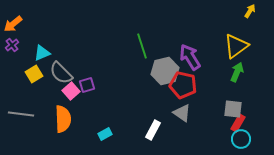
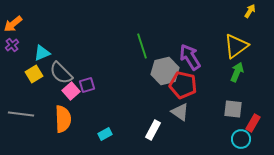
gray triangle: moved 2 px left, 1 px up
red rectangle: moved 15 px right
